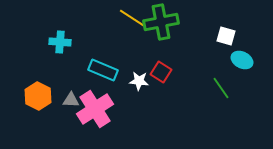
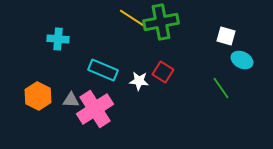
cyan cross: moved 2 px left, 3 px up
red square: moved 2 px right
